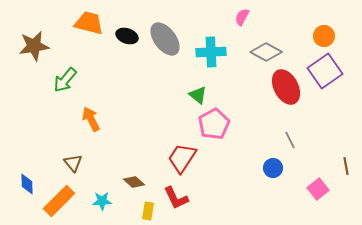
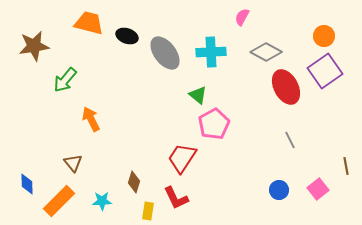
gray ellipse: moved 14 px down
blue circle: moved 6 px right, 22 px down
brown diamond: rotated 65 degrees clockwise
